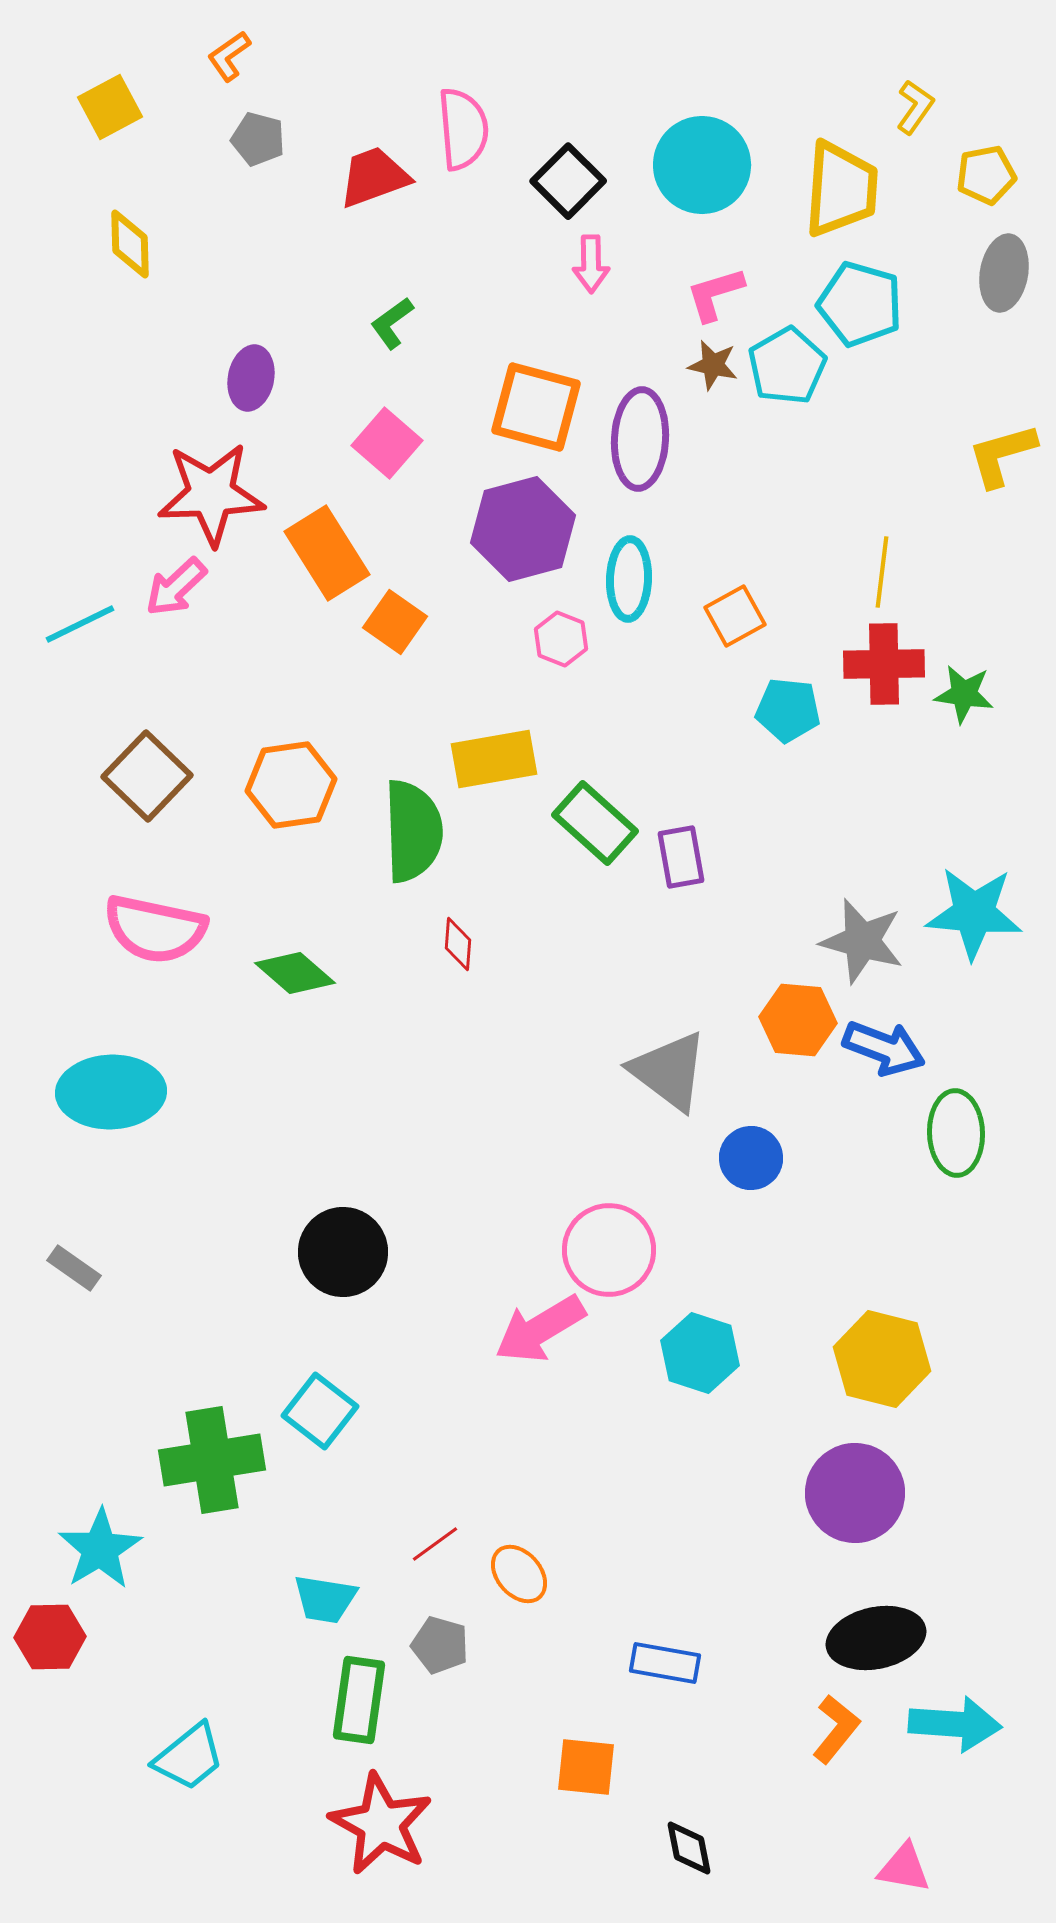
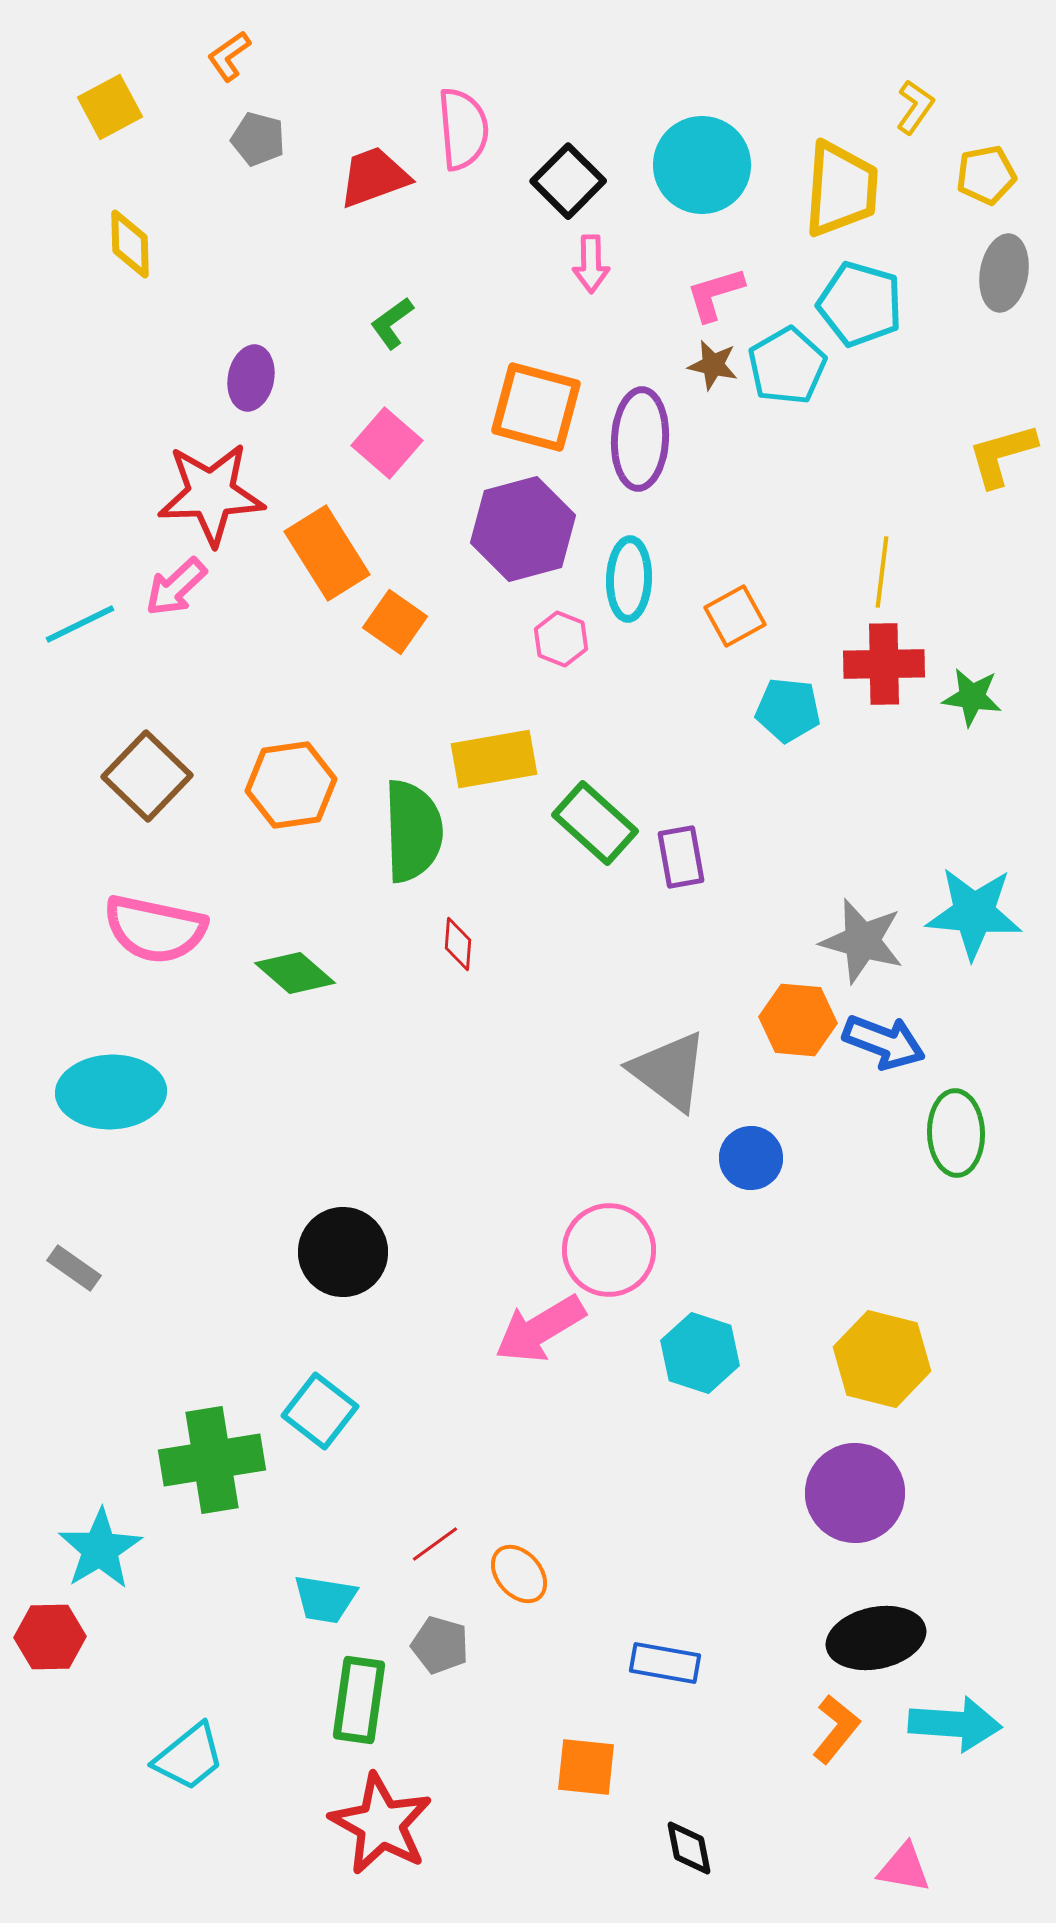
green star at (964, 694): moved 8 px right, 3 px down
blue arrow at (884, 1048): moved 6 px up
